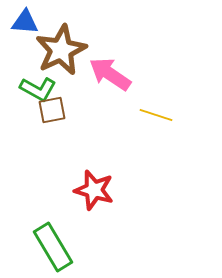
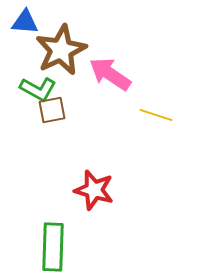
green rectangle: rotated 33 degrees clockwise
